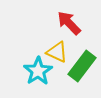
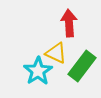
red arrow: rotated 40 degrees clockwise
yellow triangle: moved 1 px left, 1 px down
